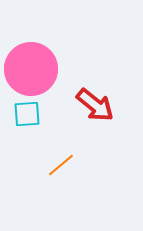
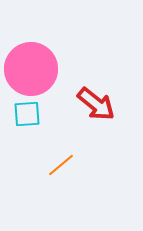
red arrow: moved 1 px right, 1 px up
